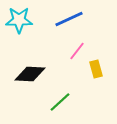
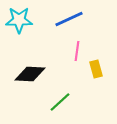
pink line: rotated 30 degrees counterclockwise
